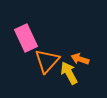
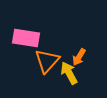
pink rectangle: rotated 56 degrees counterclockwise
orange arrow: moved 1 px left, 2 px up; rotated 78 degrees counterclockwise
